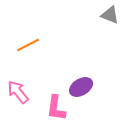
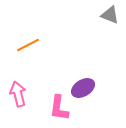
purple ellipse: moved 2 px right, 1 px down
pink arrow: moved 2 px down; rotated 25 degrees clockwise
pink L-shape: moved 3 px right
